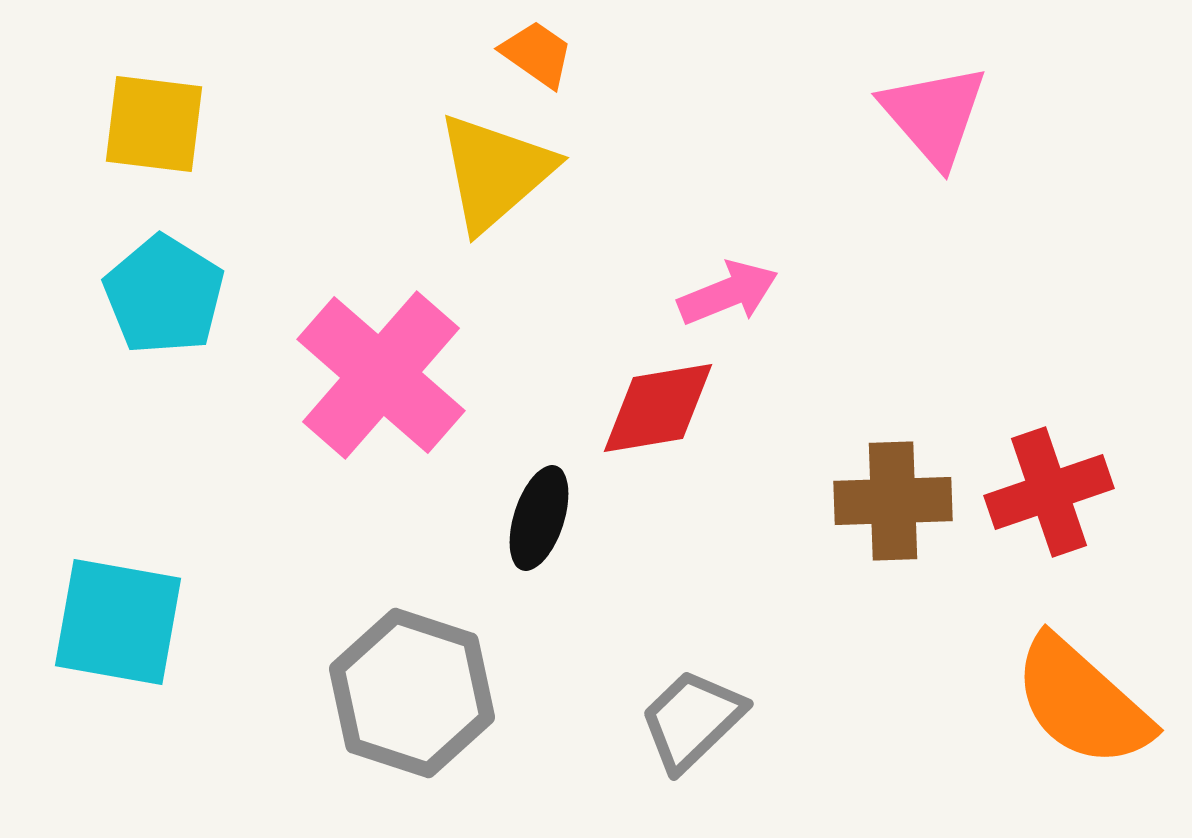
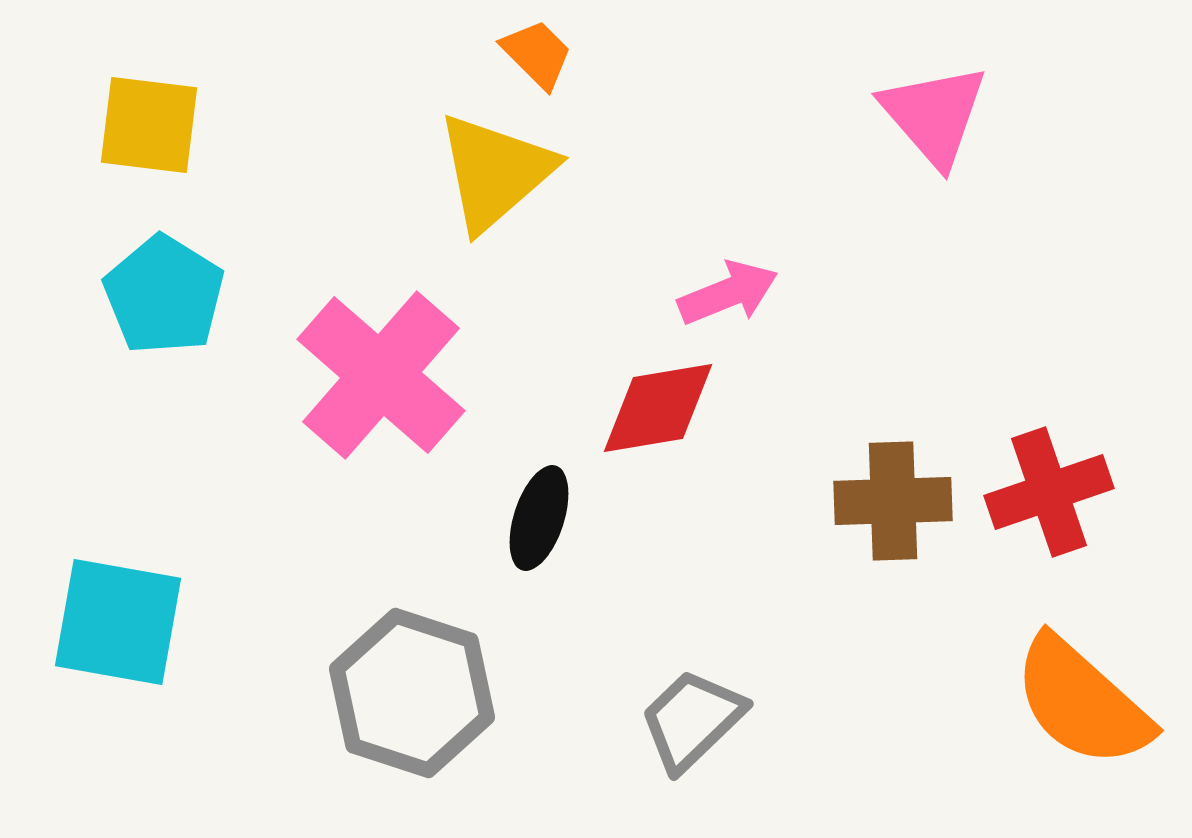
orange trapezoid: rotated 10 degrees clockwise
yellow square: moved 5 px left, 1 px down
